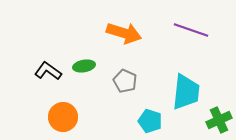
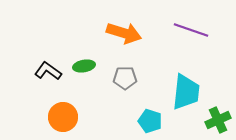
gray pentagon: moved 3 px up; rotated 25 degrees counterclockwise
green cross: moved 1 px left
